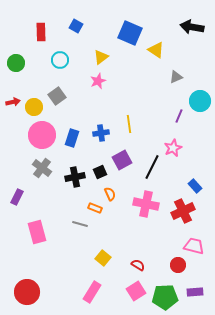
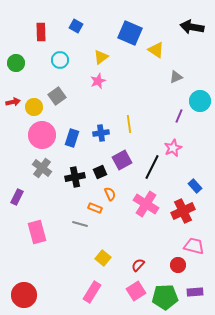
pink cross at (146, 204): rotated 20 degrees clockwise
red semicircle at (138, 265): rotated 80 degrees counterclockwise
red circle at (27, 292): moved 3 px left, 3 px down
